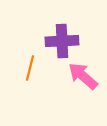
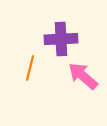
purple cross: moved 1 px left, 2 px up
